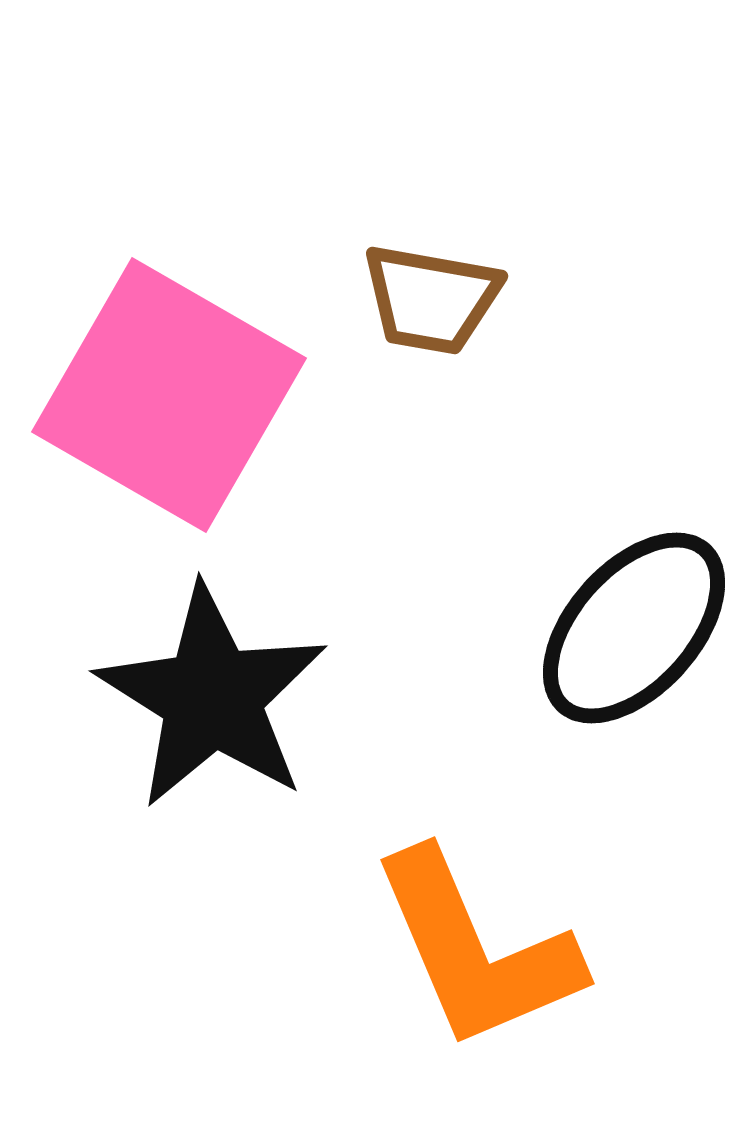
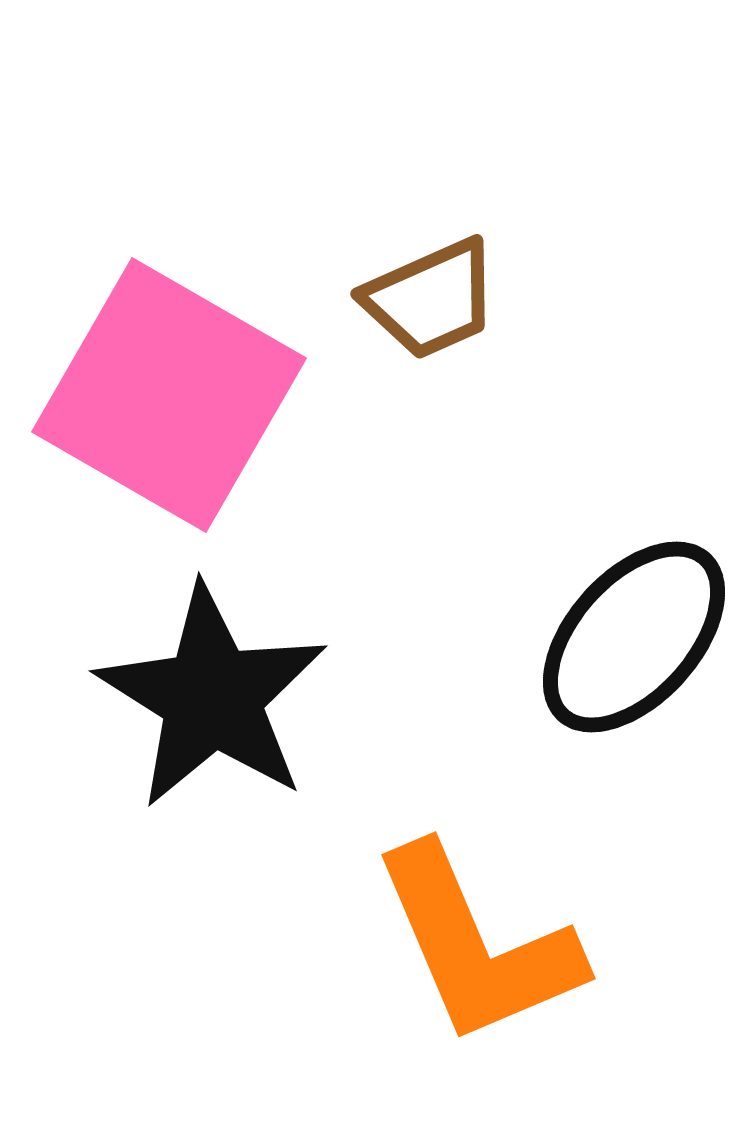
brown trapezoid: rotated 34 degrees counterclockwise
black ellipse: moved 9 px down
orange L-shape: moved 1 px right, 5 px up
